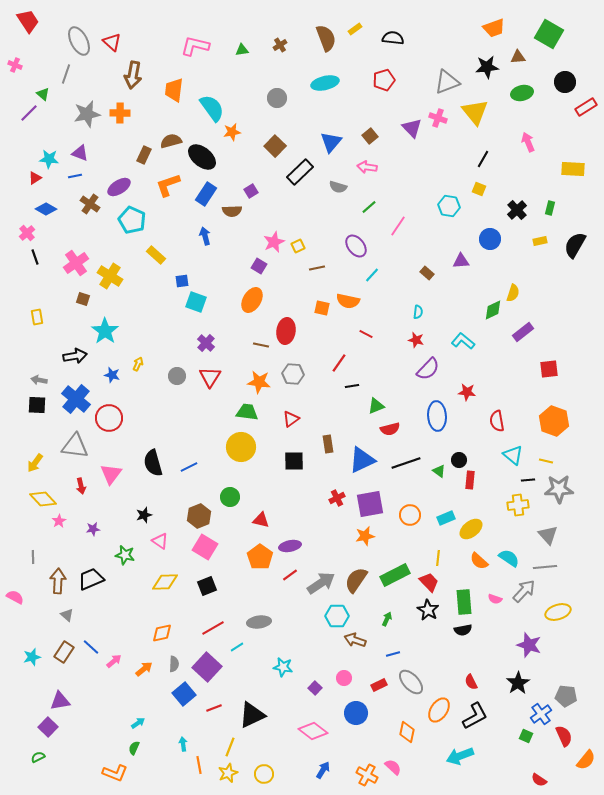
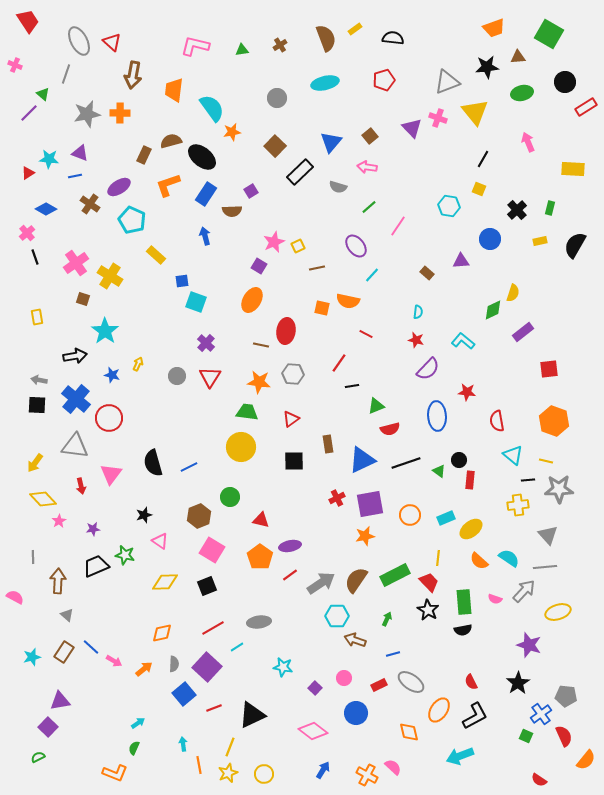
red triangle at (35, 178): moved 7 px left, 5 px up
pink square at (205, 547): moved 7 px right, 3 px down
black trapezoid at (91, 579): moved 5 px right, 13 px up
pink arrow at (114, 661): rotated 70 degrees clockwise
gray ellipse at (411, 682): rotated 12 degrees counterclockwise
orange diamond at (407, 732): moved 2 px right; rotated 25 degrees counterclockwise
